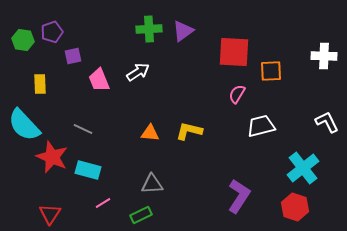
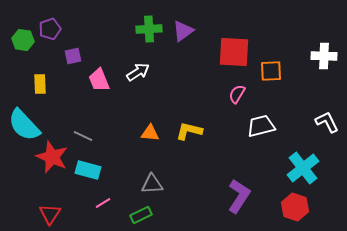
purple pentagon: moved 2 px left, 3 px up
gray line: moved 7 px down
